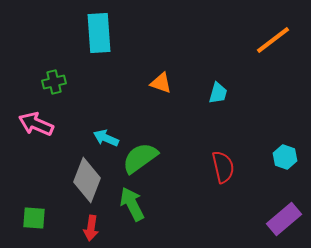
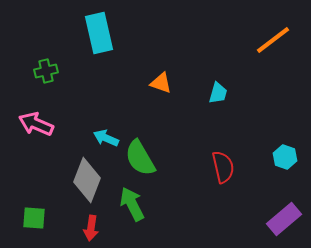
cyan rectangle: rotated 9 degrees counterclockwise
green cross: moved 8 px left, 11 px up
green semicircle: rotated 84 degrees counterclockwise
